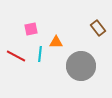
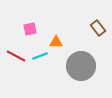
pink square: moved 1 px left
cyan line: moved 2 px down; rotated 63 degrees clockwise
